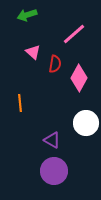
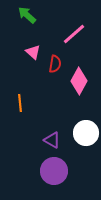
green arrow: rotated 60 degrees clockwise
pink diamond: moved 3 px down
white circle: moved 10 px down
